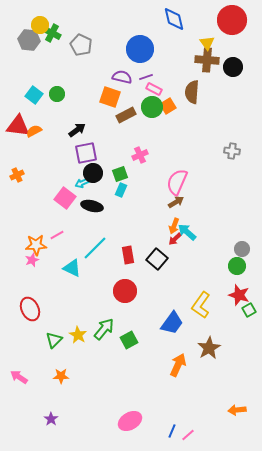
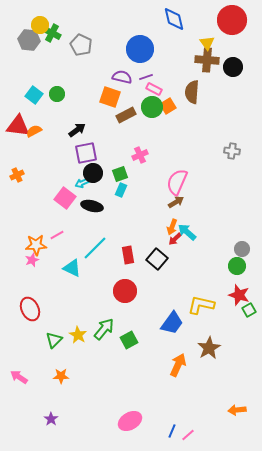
orange arrow at (174, 226): moved 2 px left, 1 px down
yellow L-shape at (201, 305): rotated 68 degrees clockwise
